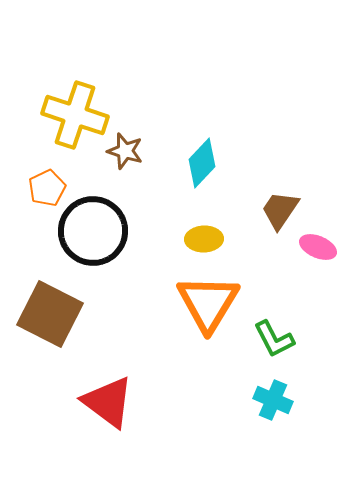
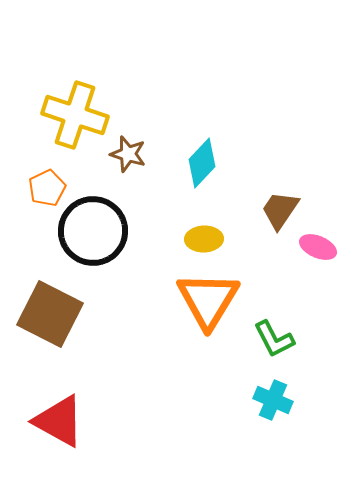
brown star: moved 3 px right, 3 px down
orange triangle: moved 3 px up
red triangle: moved 49 px left, 19 px down; rotated 8 degrees counterclockwise
